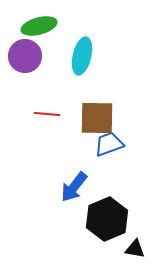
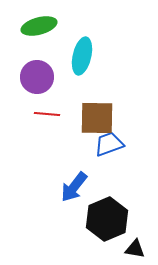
purple circle: moved 12 px right, 21 px down
